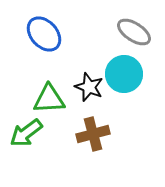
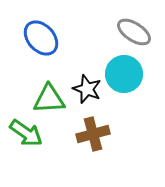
blue ellipse: moved 3 px left, 4 px down
black star: moved 2 px left, 2 px down
green arrow: rotated 108 degrees counterclockwise
